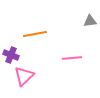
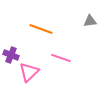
orange line: moved 6 px right, 5 px up; rotated 30 degrees clockwise
pink line: moved 11 px left; rotated 24 degrees clockwise
pink triangle: moved 5 px right, 4 px up
